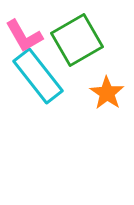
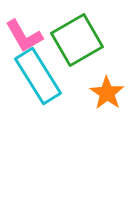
cyan rectangle: rotated 6 degrees clockwise
